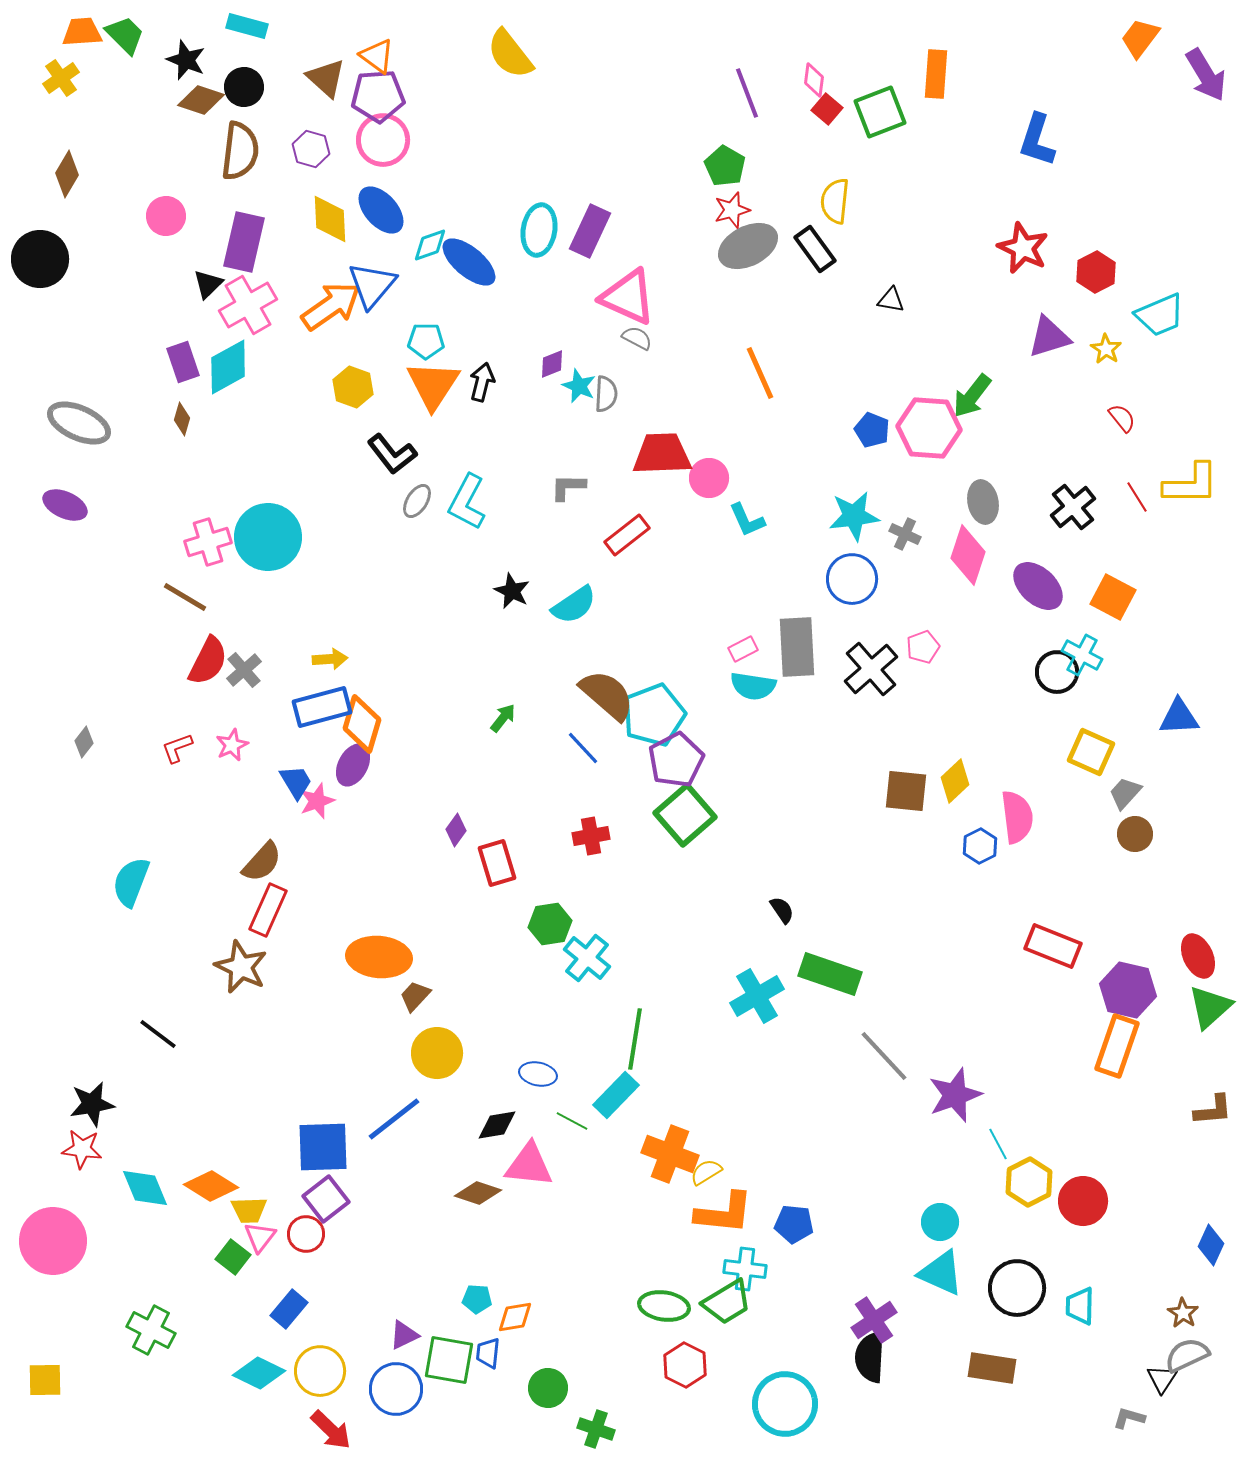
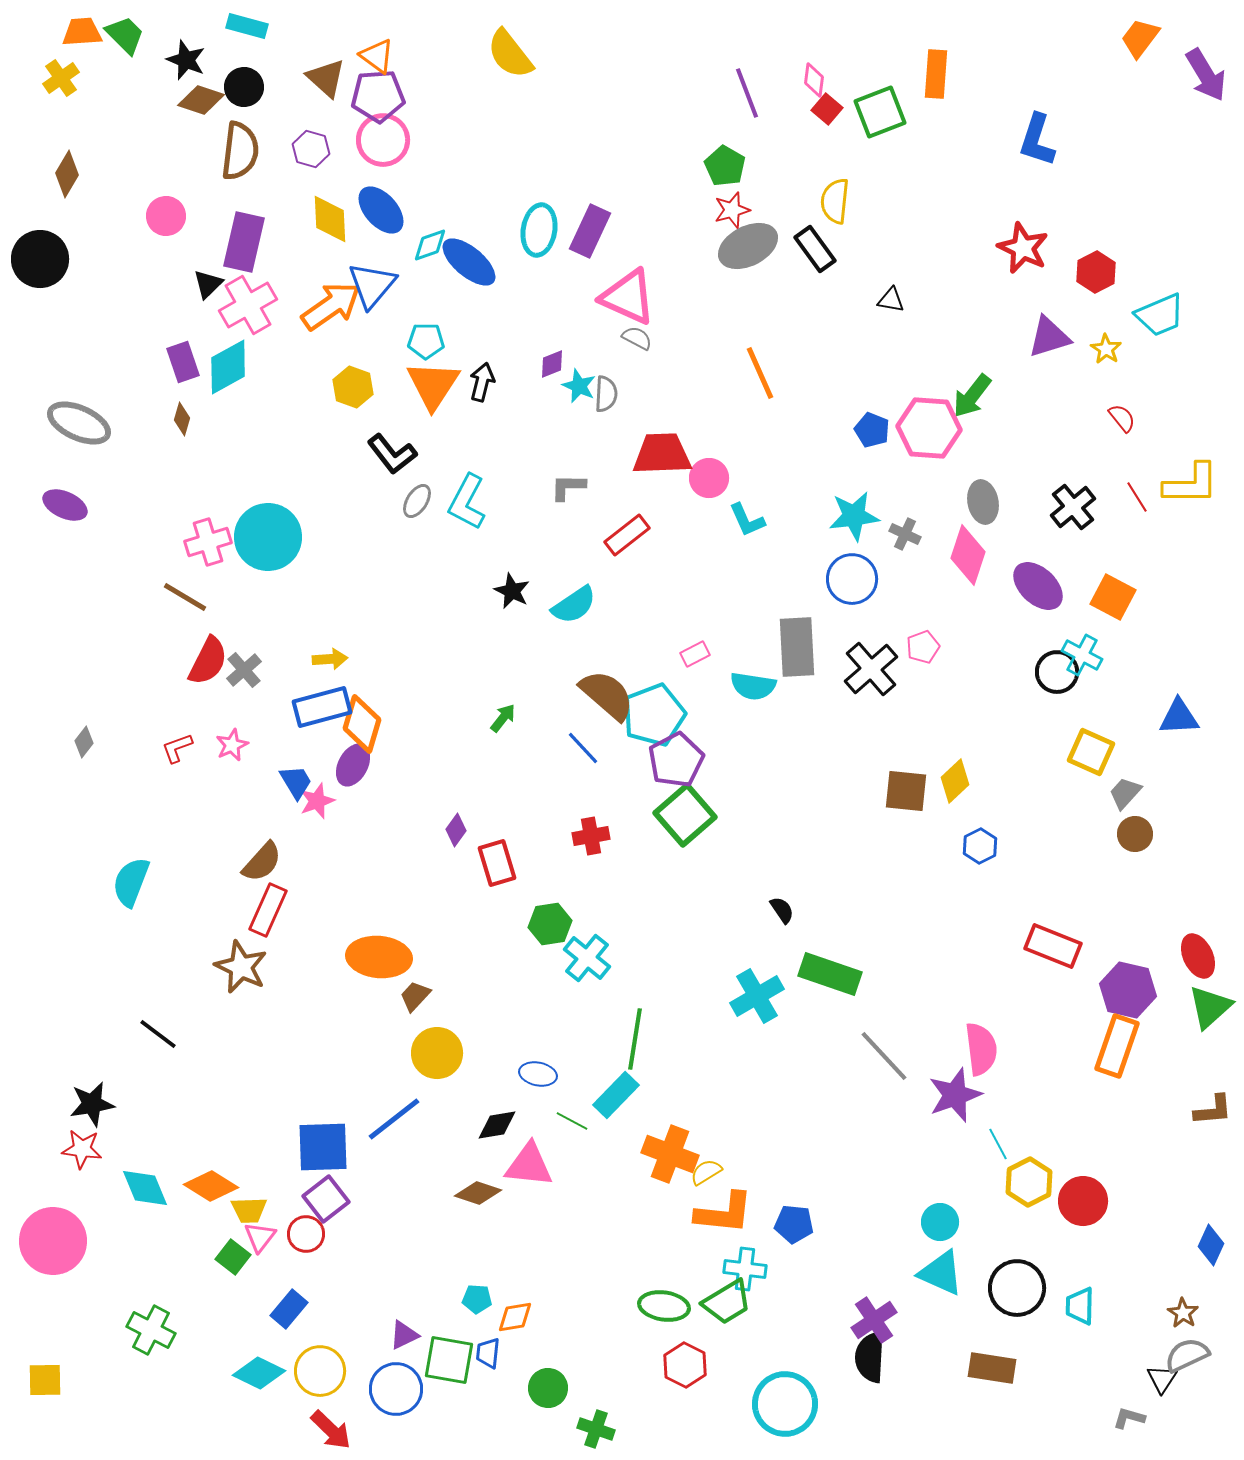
pink rectangle at (743, 649): moved 48 px left, 5 px down
pink semicircle at (1017, 817): moved 36 px left, 232 px down
